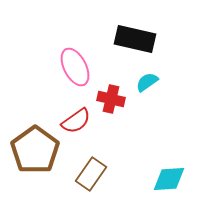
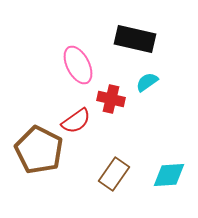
pink ellipse: moved 3 px right, 2 px up
brown pentagon: moved 4 px right; rotated 9 degrees counterclockwise
brown rectangle: moved 23 px right
cyan diamond: moved 4 px up
